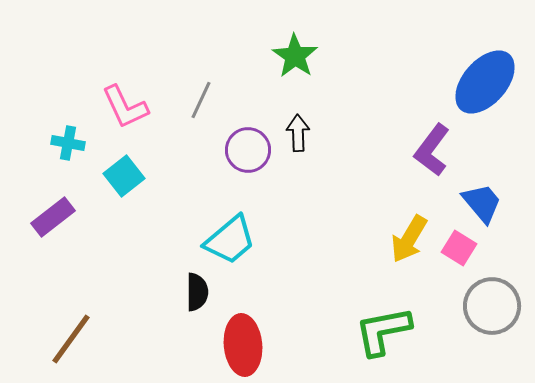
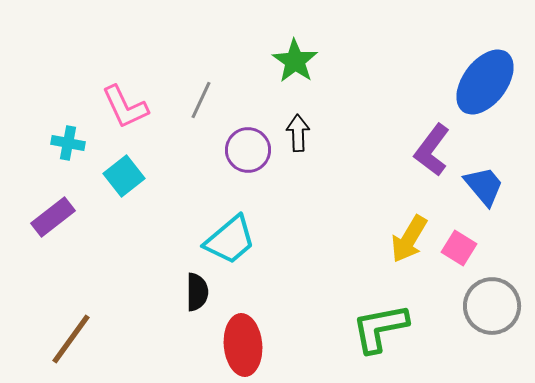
green star: moved 5 px down
blue ellipse: rotated 4 degrees counterclockwise
blue trapezoid: moved 2 px right, 17 px up
green L-shape: moved 3 px left, 3 px up
